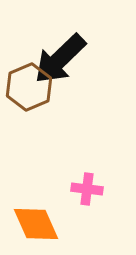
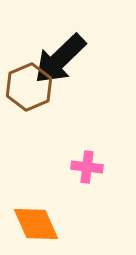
pink cross: moved 22 px up
